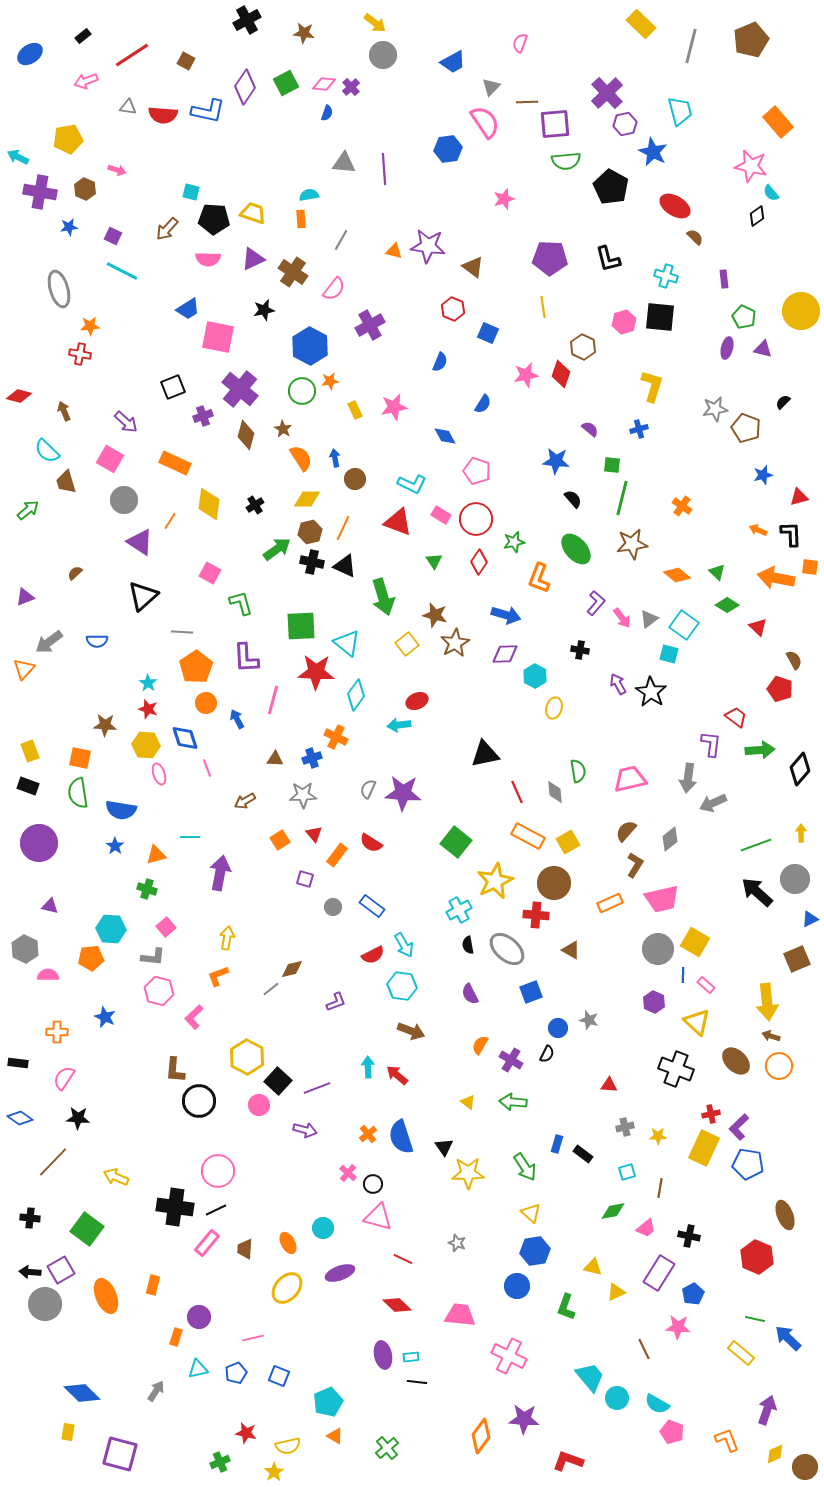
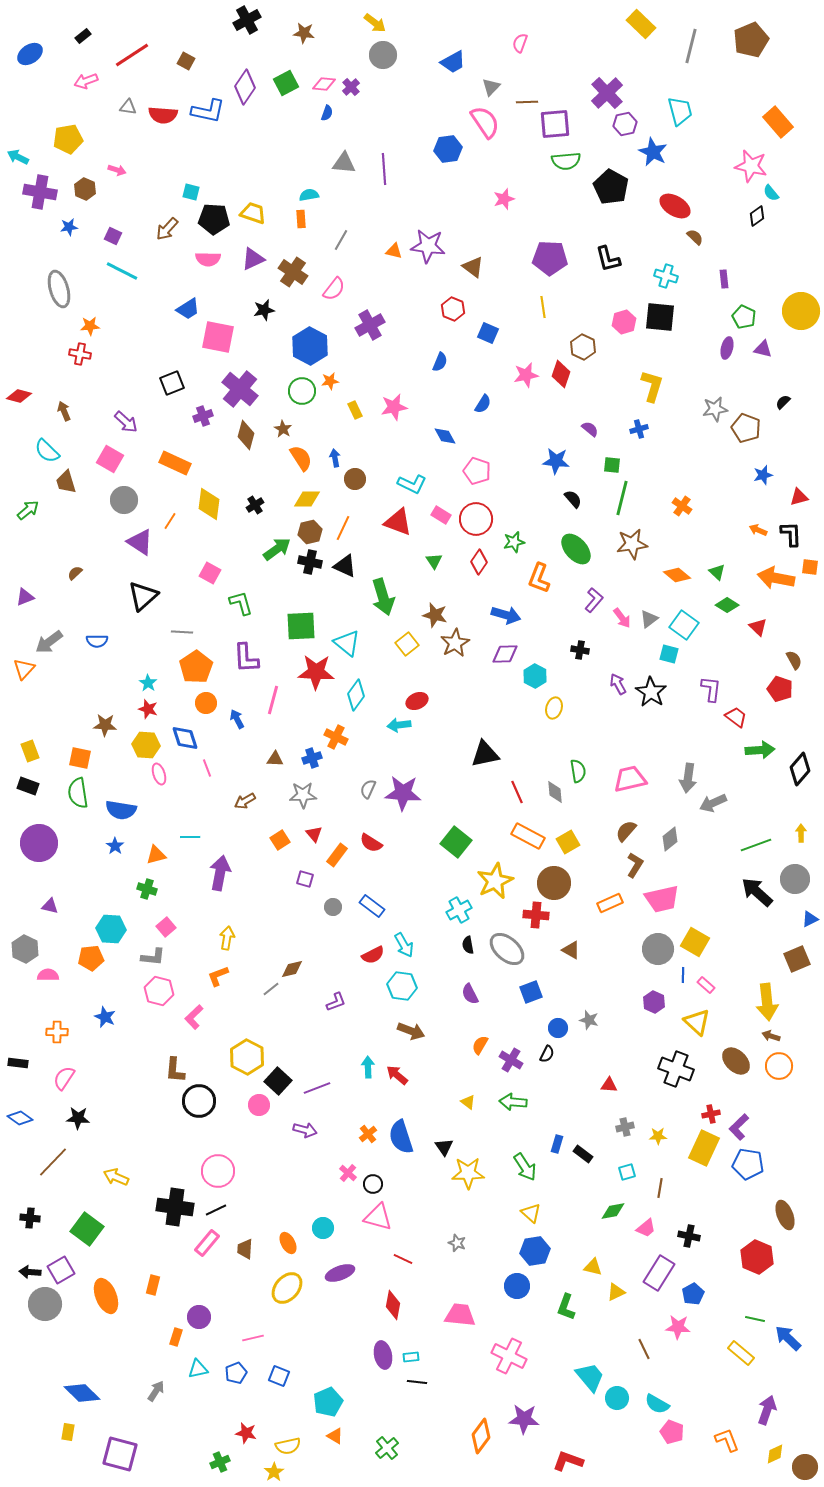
black square at (173, 387): moved 1 px left, 4 px up
black cross at (312, 562): moved 2 px left
purple L-shape at (596, 603): moved 2 px left, 3 px up
purple L-shape at (711, 744): moved 55 px up
red diamond at (397, 1305): moved 4 px left; rotated 56 degrees clockwise
